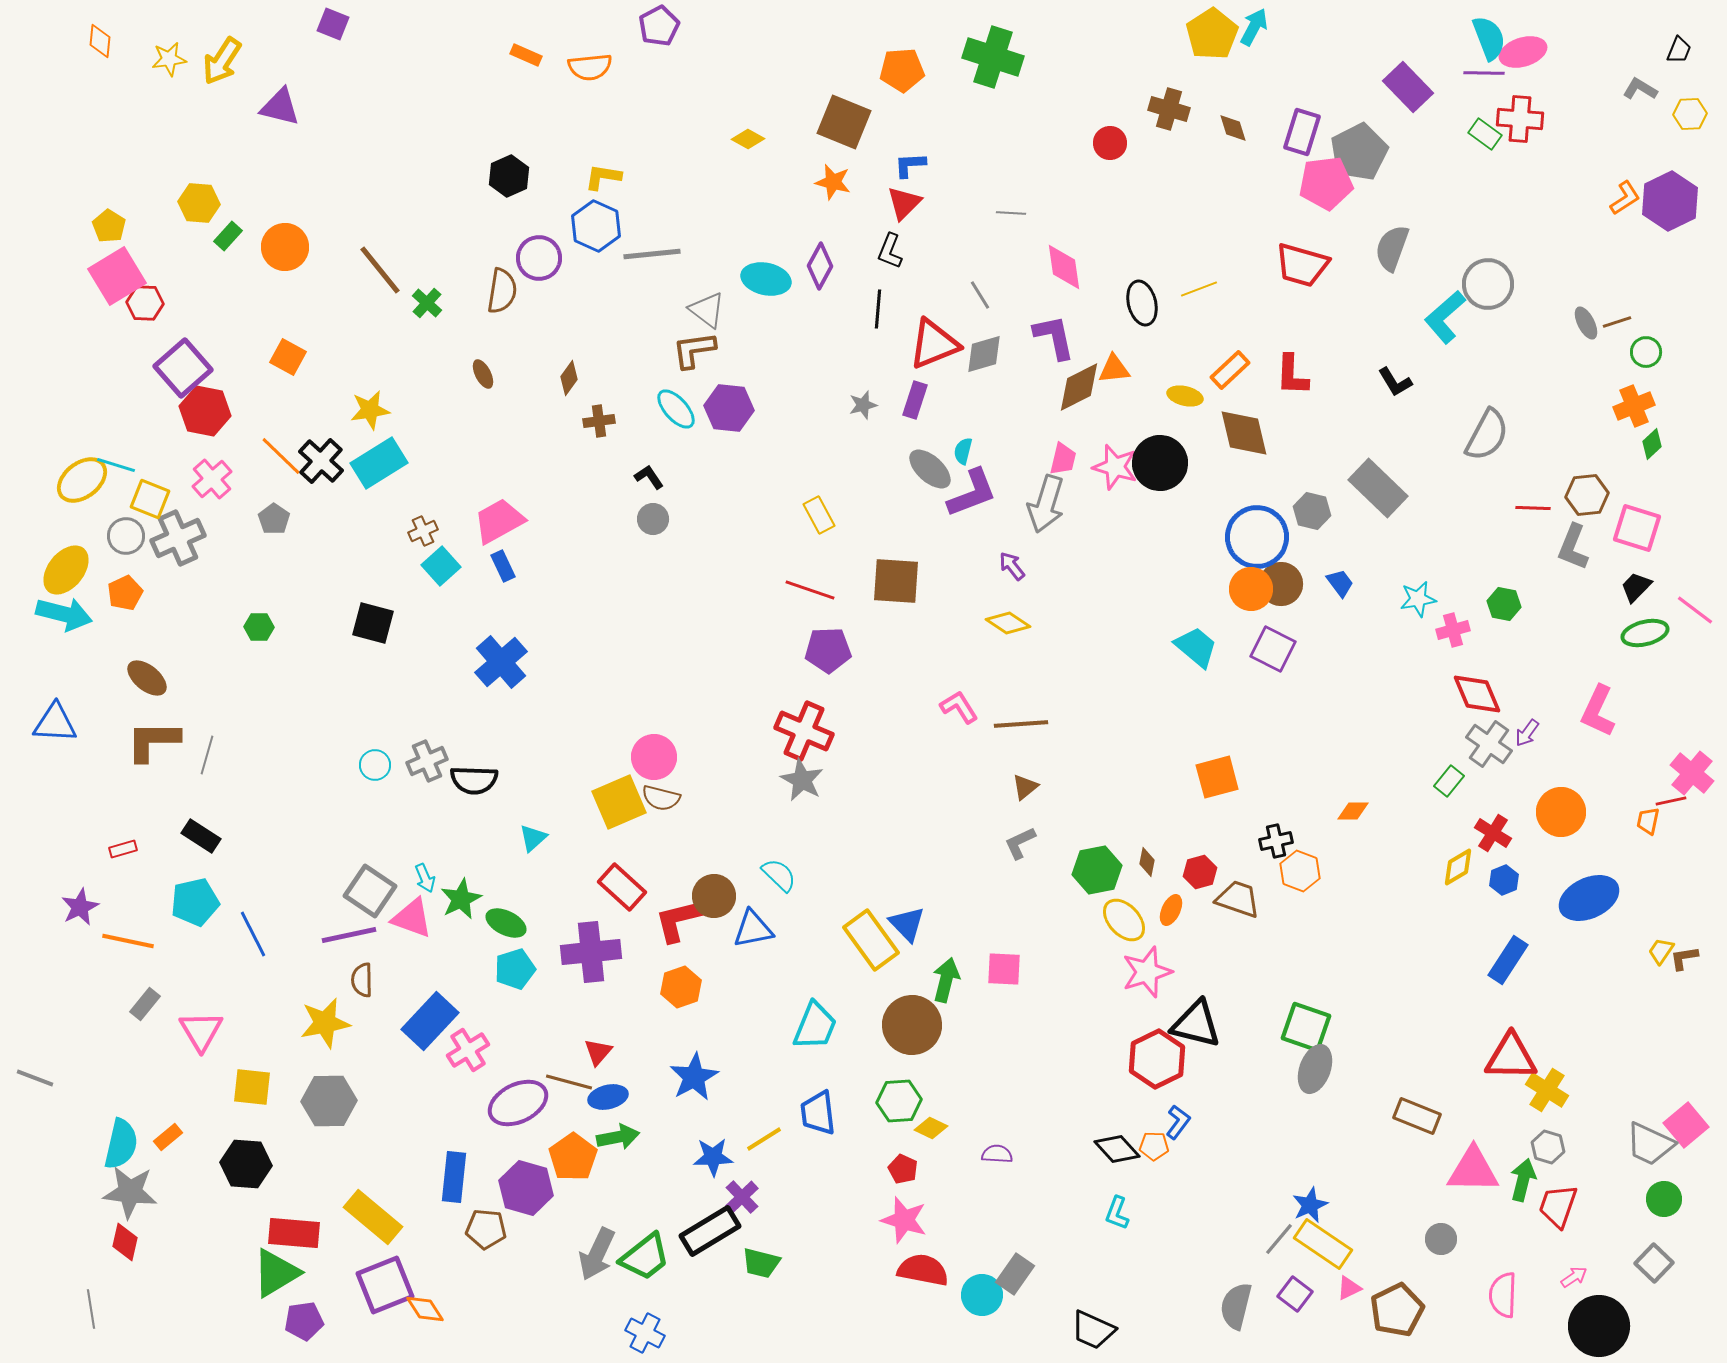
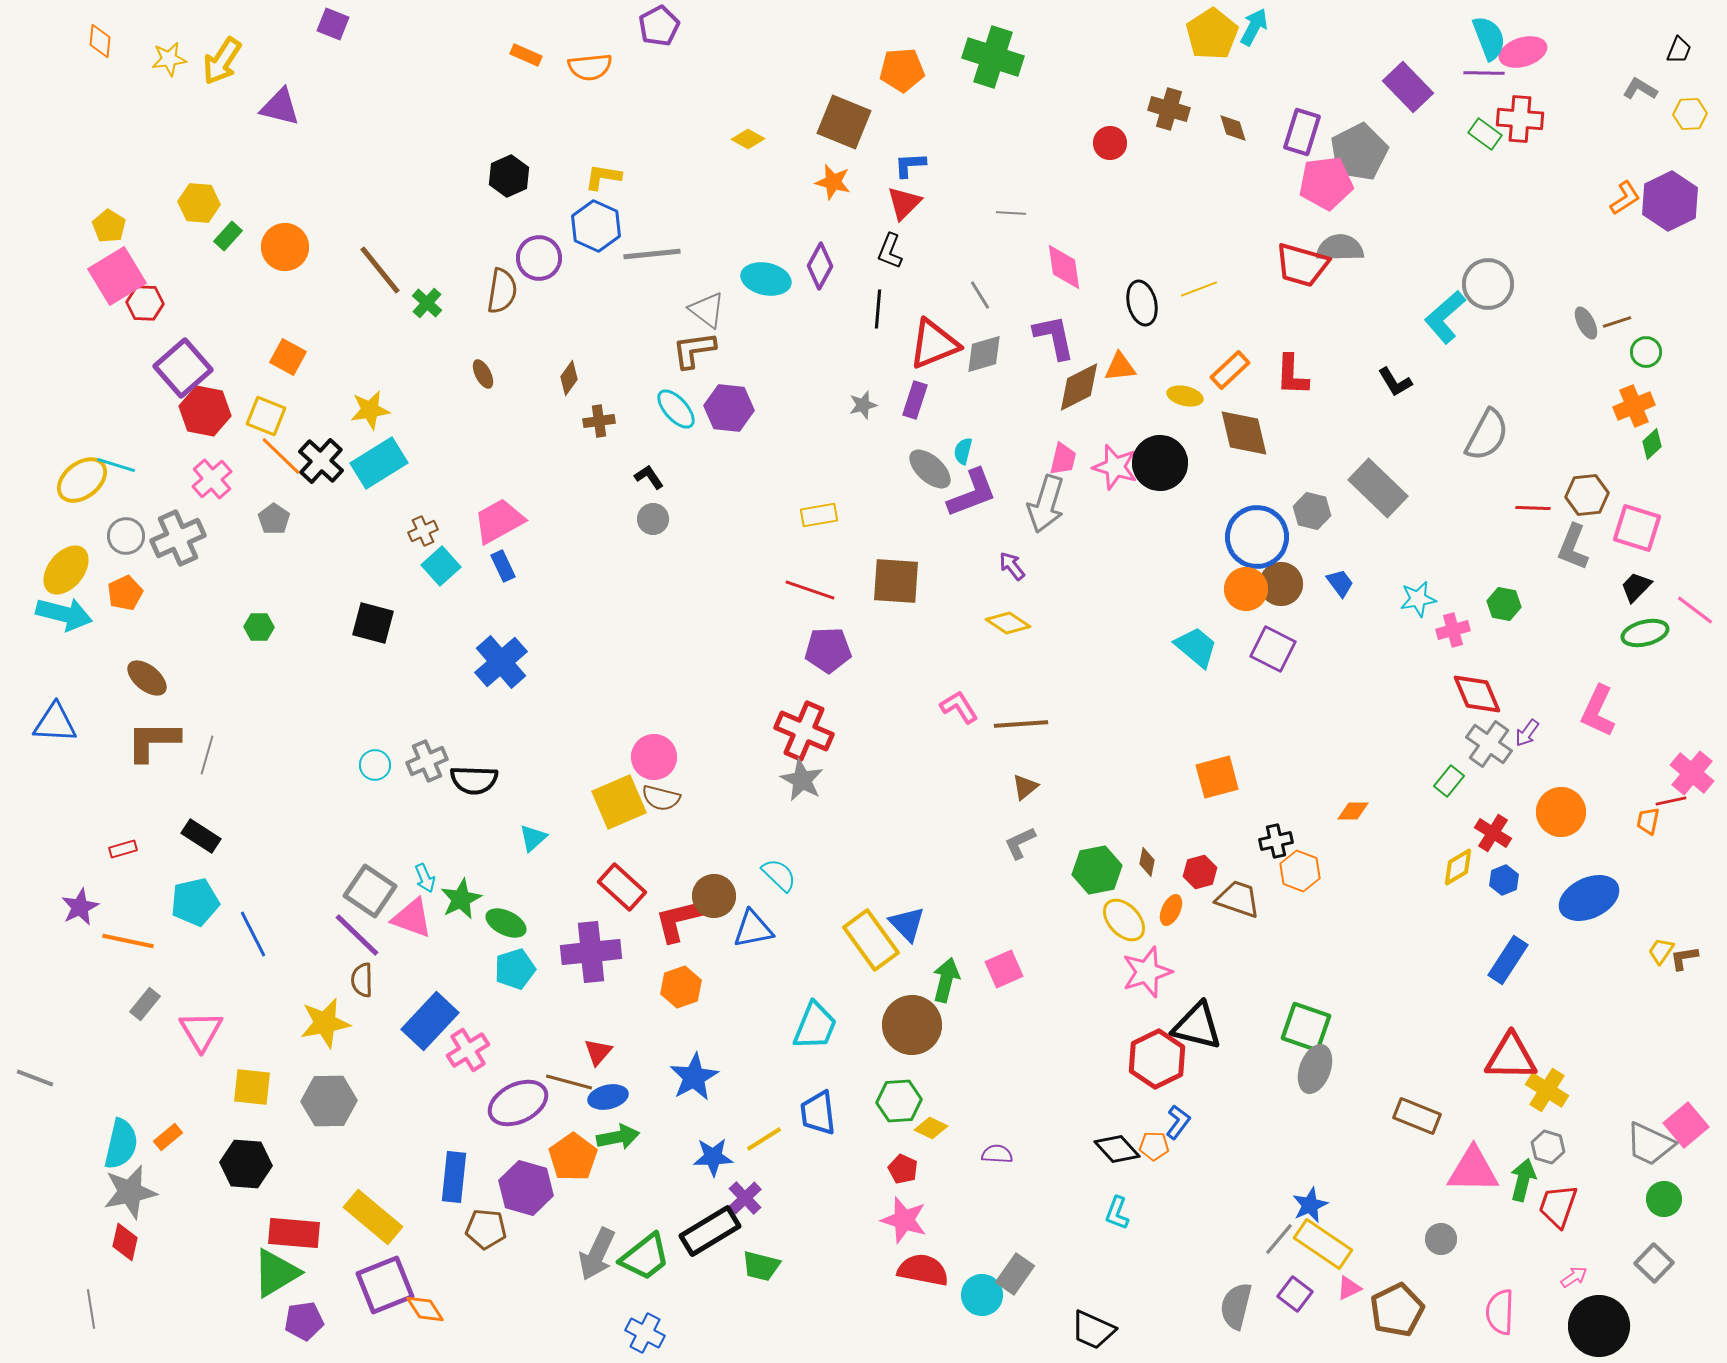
gray semicircle at (1392, 248): moved 52 px left; rotated 69 degrees clockwise
orange triangle at (1114, 369): moved 6 px right, 2 px up
yellow square at (150, 499): moved 116 px right, 83 px up
yellow rectangle at (819, 515): rotated 72 degrees counterclockwise
orange circle at (1251, 589): moved 5 px left
purple line at (349, 935): moved 8 px right; rotated 56 degrees clockwise
pink square at (1004, 969): rotated 27 degrees counterclockwise
black triangle at (1196, 1024): moved 1 px right, 2 px down
gray star at (130, 1192): rotated 18 degrees counterclockwise
purple cross at (742, 1197): moved 3 px right, 1 px down
green trapezoid at (761, 1263): moved 3 px down
pink semicircle at (1503, 1295): moved 3 px left, 17 px down
